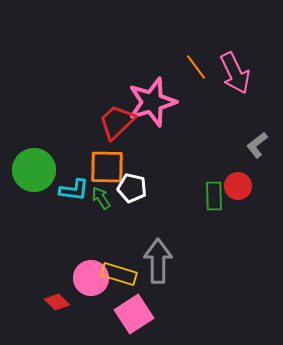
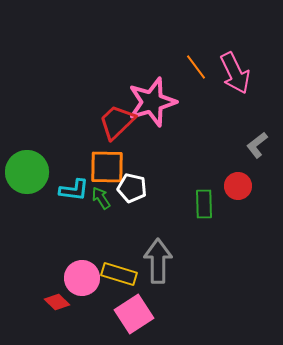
green circle: moved 7 px left, 2 px down
green rectangle: moved 10 px left, 8 px down
pink circle: moved 9 px left
